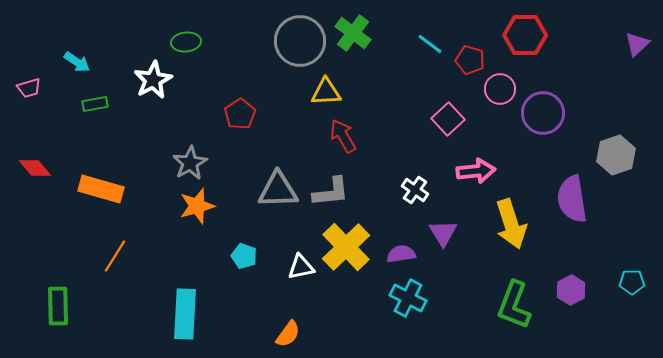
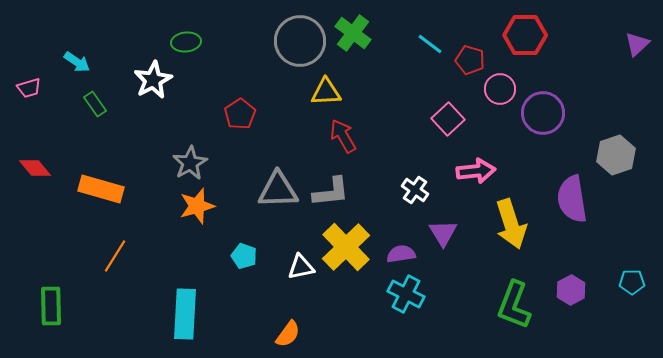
green rectangle at (95, 104): rotated 65 degrees clockwise
cyan cross at (408, 298): moved 2 px left, 4 px up
green rectangle at (58, 306): moved 7 px left
